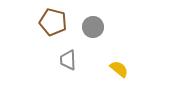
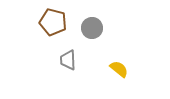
gray circle: moved 1 px left, 1 px down
